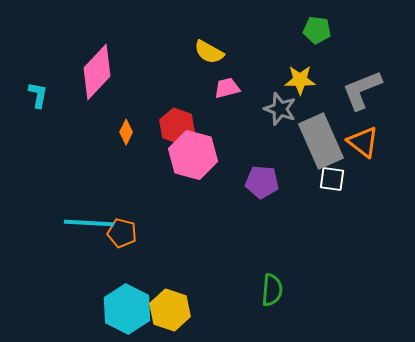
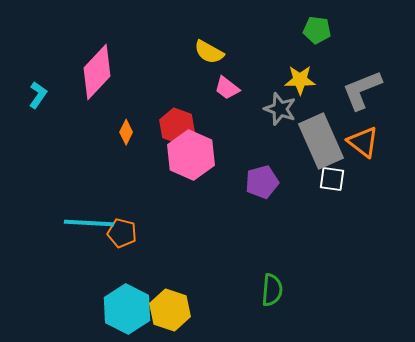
pink trapezoid: rotated 128 degrees counterclockwise
cyan L-shape: rotated 24 degrees clockwise
pink hexagon: moved 2 px left; rotated 9 degrees clockwise
purple pentagon: rotated 20 degrees counterclockwise
